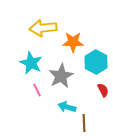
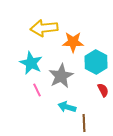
yellow arrow: moved 1 px right
